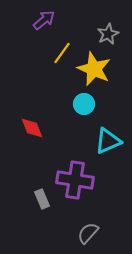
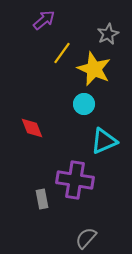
cyan triangle: moved 4 px left
gray rectangle: rotated 12 degrees clockwise
gray semicircle: moved 2 px left, 5 px down
